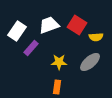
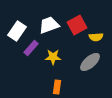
red square: rotated 30 degrees clockwise
yellow star: moved 6 px left, 5 px up
